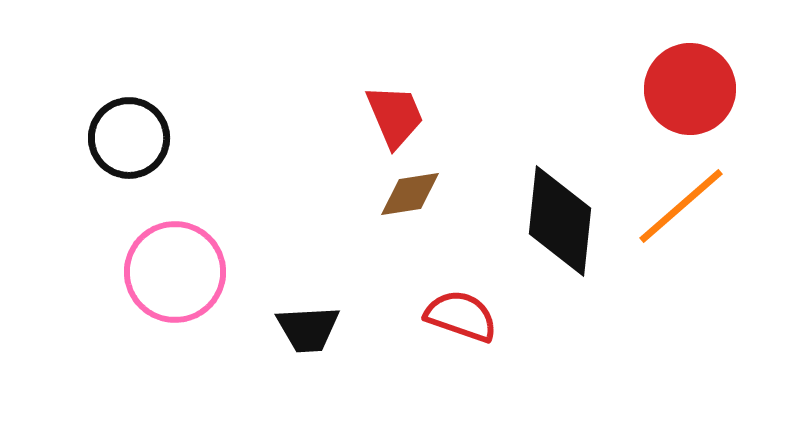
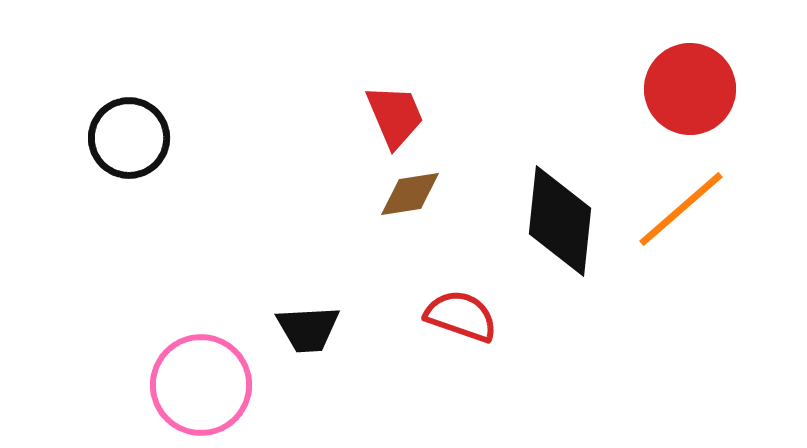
orange line: moved 3 px down
pink circle: moved 26 px right, 113 px down
